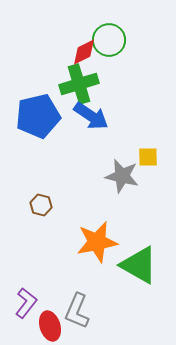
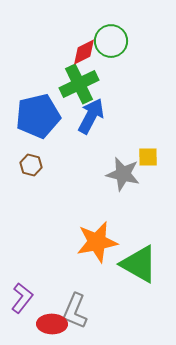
green circle: moved 2 px right, 1 px down
green cross: rotated 9 degrees counterclockwise
blue arrow: rotated 96 degrees counterclockwise
gray star: moved 1 px right, 2 px up
brown hexagon: moved 10 px left, 40 px up
green triangle: moved 1 px up
purple L-shape: moved 4 px left, 5 px up
gray L-shape: moved 2 px left
red ellipse: moved 2 px right, 2 px up; rotated 72 degrees counterclockwise
